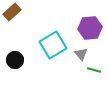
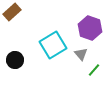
purple hexagon: rotated 25 degrees clockwise
green line: rotated 64 degrees counterclockwise
